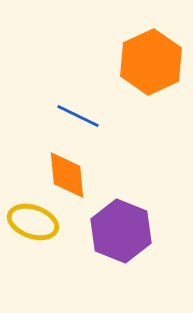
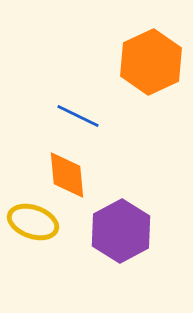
purple hexagon: rotated 10 degrees clockwise
